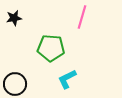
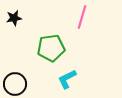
green pentagon: rotated 12 degrees counterclockwise
